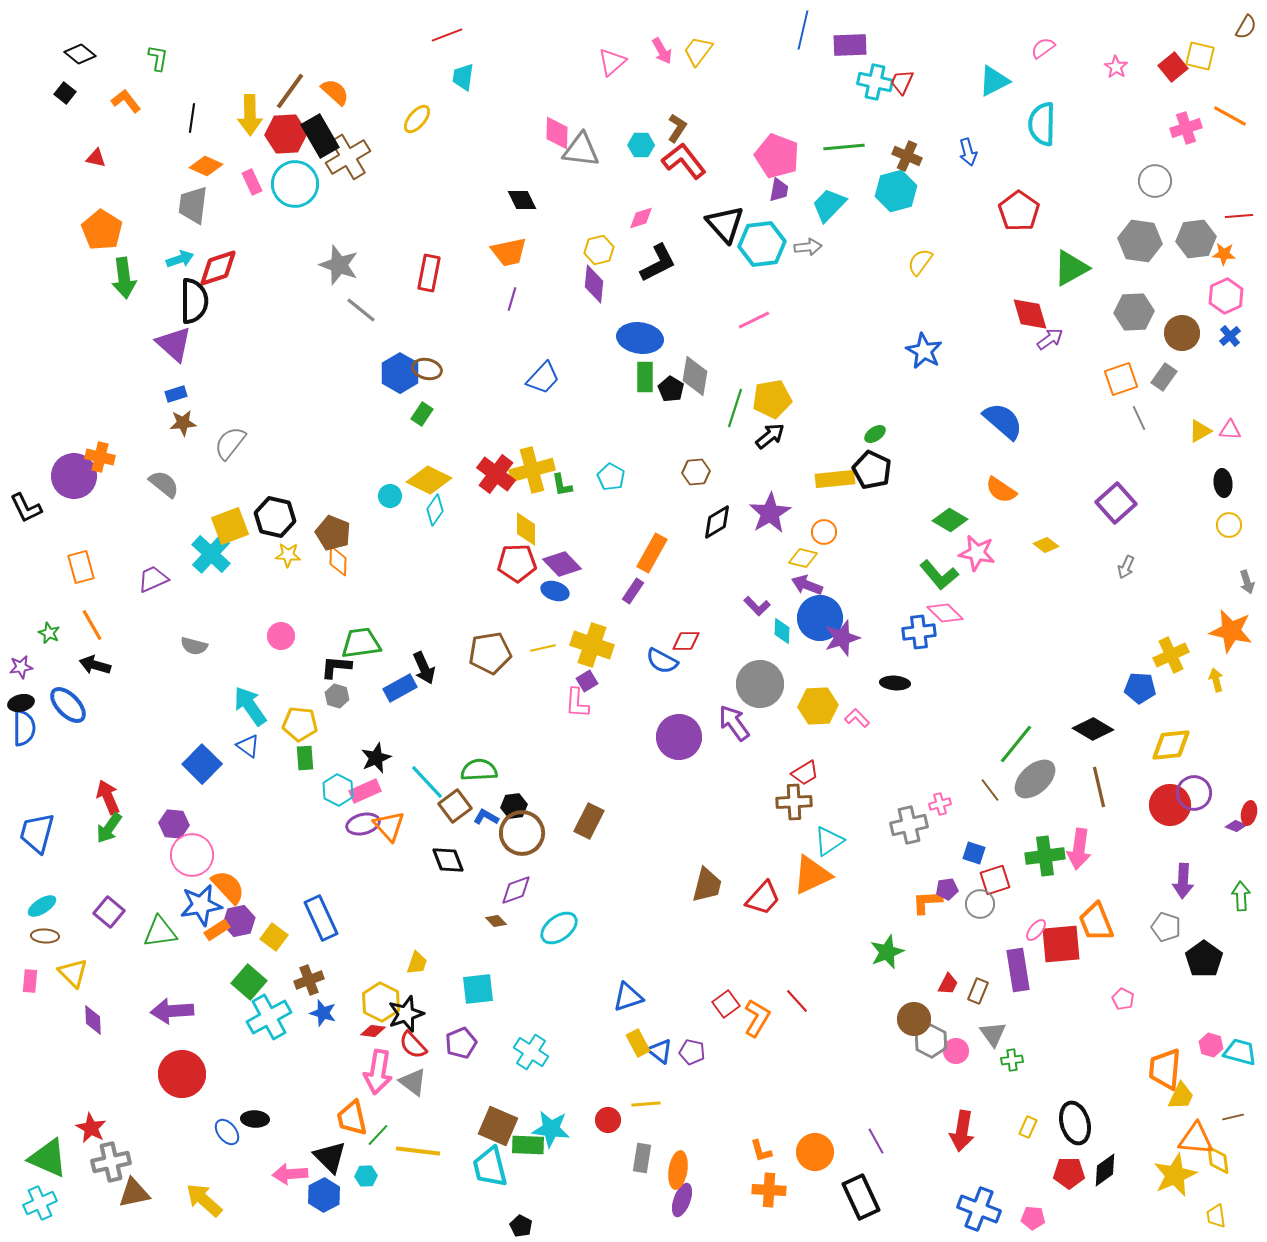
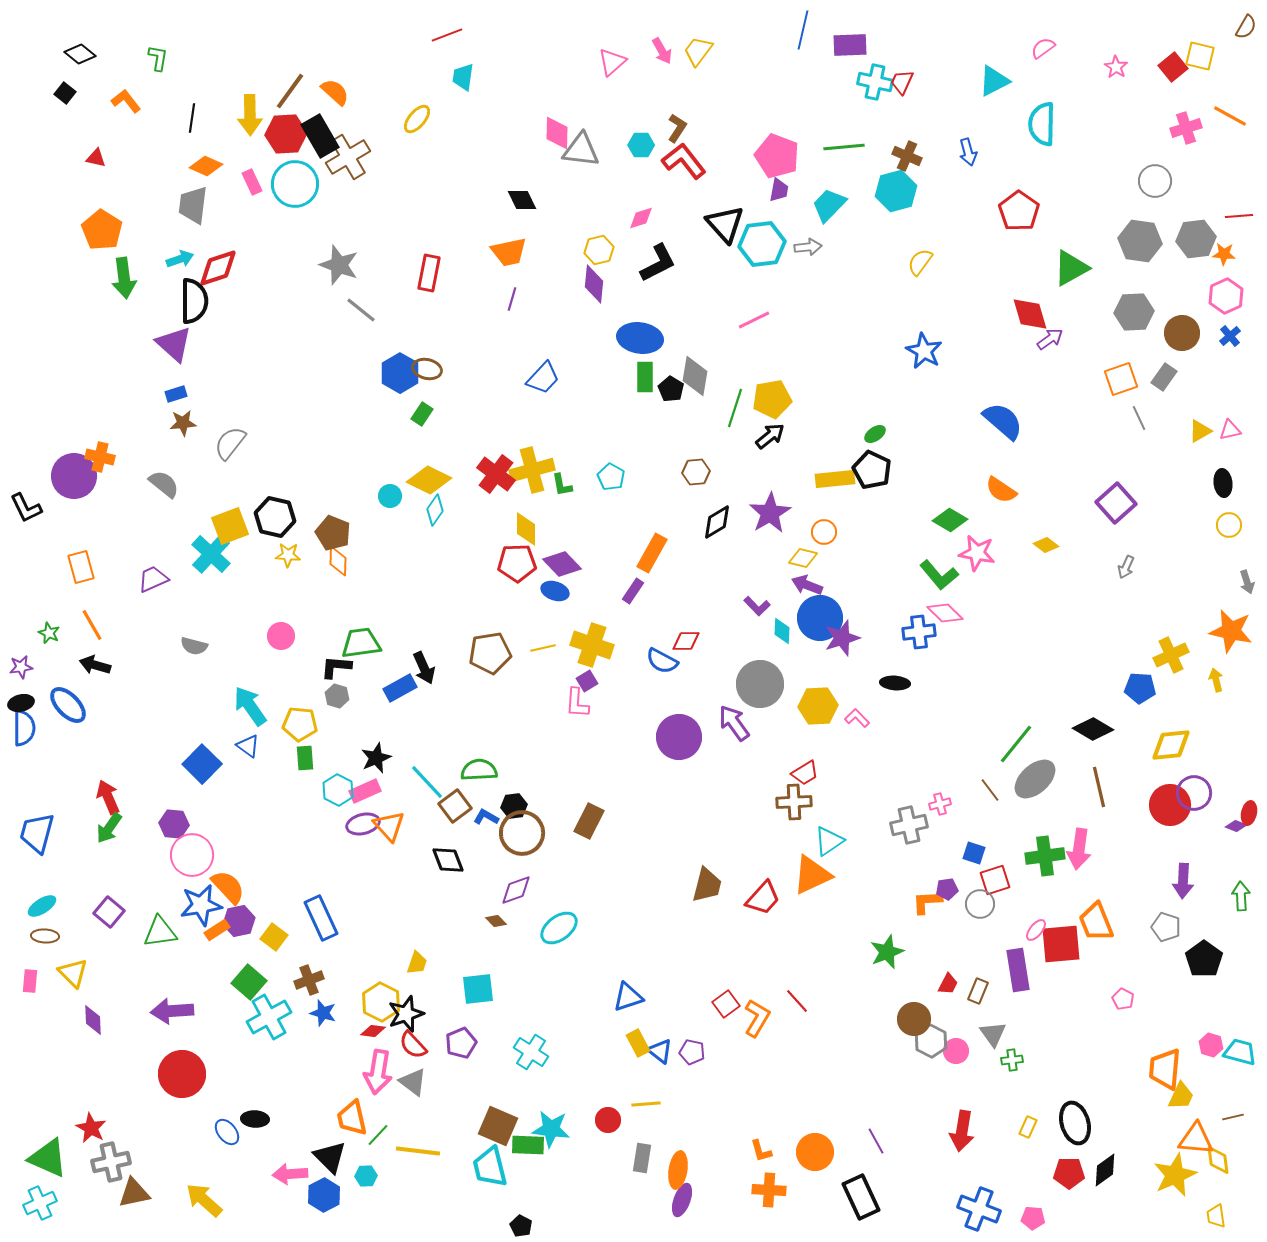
pink triangle at (1230, 430): rotated 15 degrees counterclockwise
